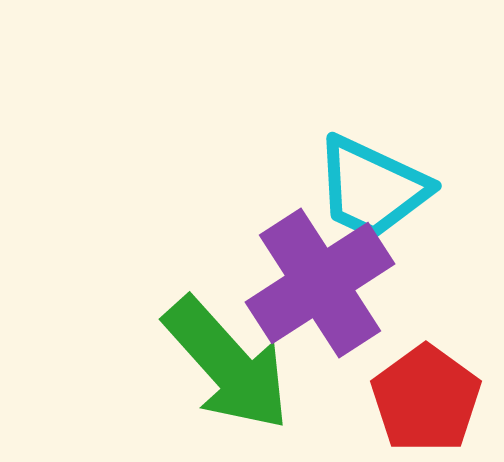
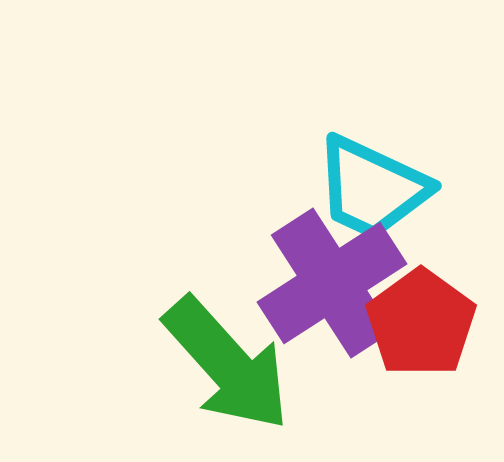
purple cross: moved 12 px right
red pentagon: moved 5 px left, 76 px up
